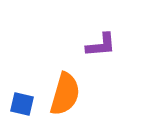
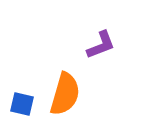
purple L-shape: rotated 16 degrees counterclockwise
